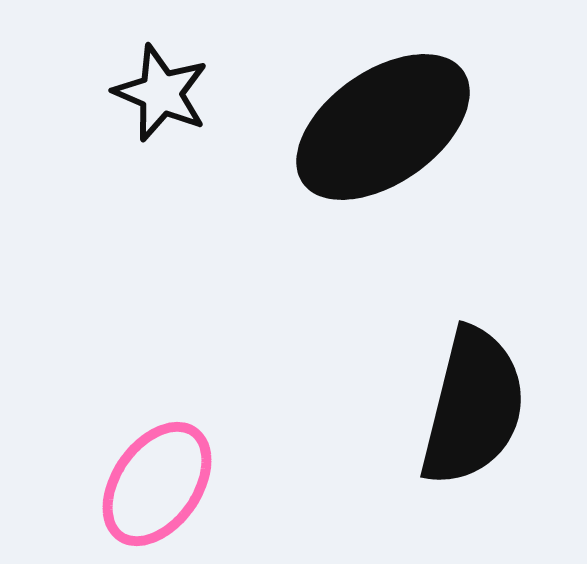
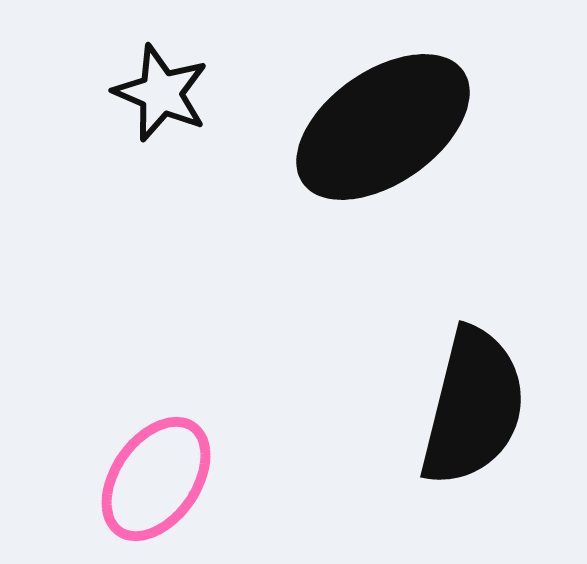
pink ellipse: moved 1 px left, 5 px up
